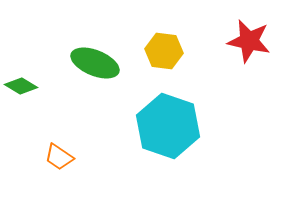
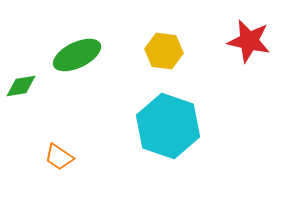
green ellipse: moved 18 px left, 8 px up; rotated 48 degrees counterclockwise
green diamond: rotated 40 degrees counterclockwise
